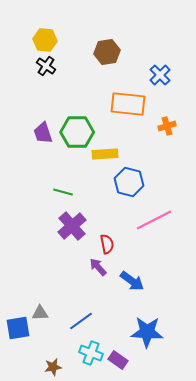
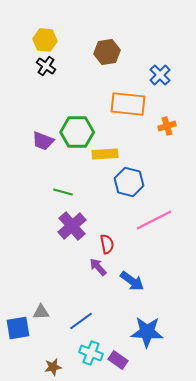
purple trapezoid: moved 8 px down; rotated 50 degrees counterclockwise
gray triangle: moved 1 px right, 1 px up
